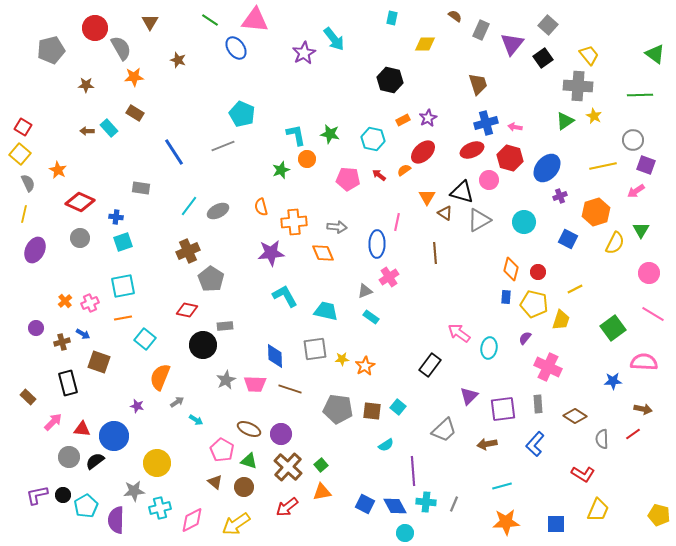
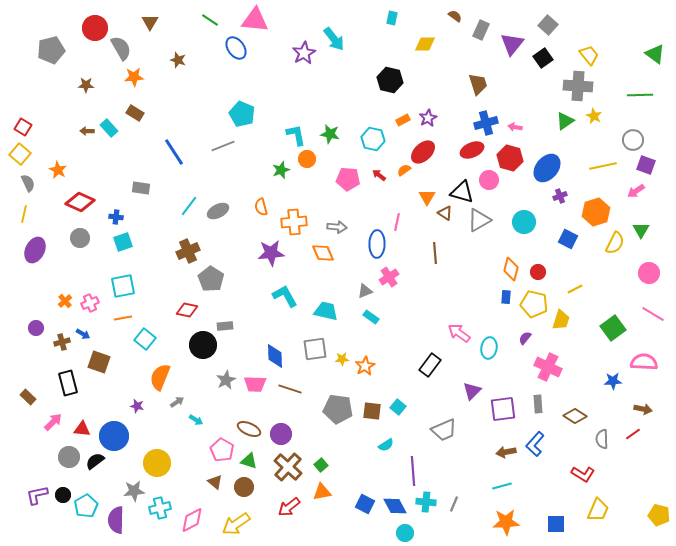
purple triangle at (469, 396): moved 3 px right, 5 px up
gray trapezoid at (444, 430): rotated 20 degrees clockwise
brown arrow at (487, 444): moved 19 px right, 8 px down
red arrow at (287, 507): moved 2 px right
